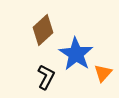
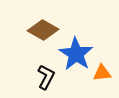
brown diamond: rotated 72 degrees clockwise
orange triangle: moved 1 px left; rotated 42 degrees clockwise
